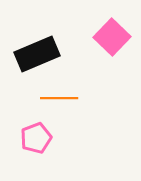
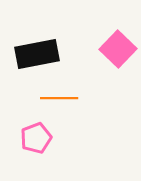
pink square: moved 6 px right, 12 px down
black rectangle: rotated 12 degrees clockwise
